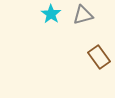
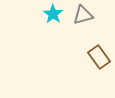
cyan star: moved 2 px right
